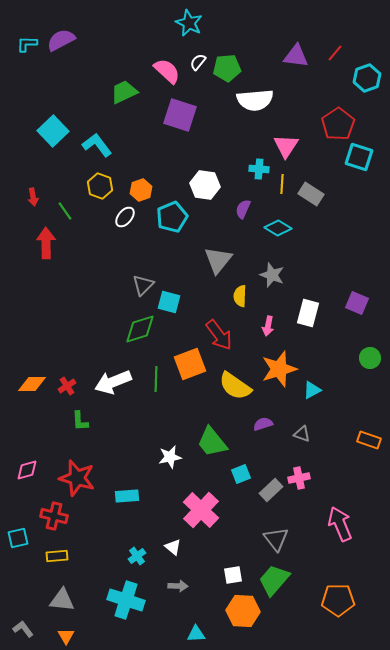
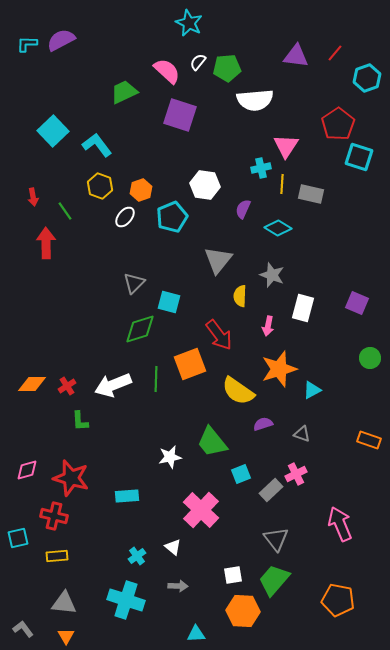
cyan cross at (259, 169): moved 2 px right, 1 px up; rotated 18 degrees counterclockwise
gray rectangle at (311, 194): rotated 20 degrees counterclockwise
gray triangle at (143, 285): moved 9 px left, 2 px up
white rectangle at (308, 313): moved 5 px left, 5 px up
white arrow at (113, 382): moved 3 px down
yellow semicircle at (235, 386): moved 3 px right, 5 px down
red star at (77, 478): moved 6 px left
pink cross at (299, 478): moved 3 px left, 4 px up; rotated 15 degrees counterclockwise
gray triangle at (62, 600): moved 2 px right, 3 px down
orange pentagon at (338, 600): rotated 12 degrees clockwise
